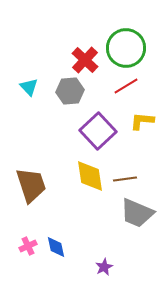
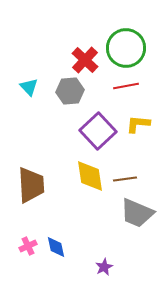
red line: rotated 20 degrees clockwise
yellow L-shape: moved 4 px left, 3 px down
brown trapezoid: rotated 15 degrees clockwise
